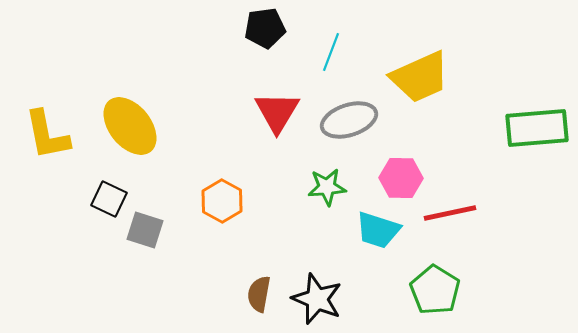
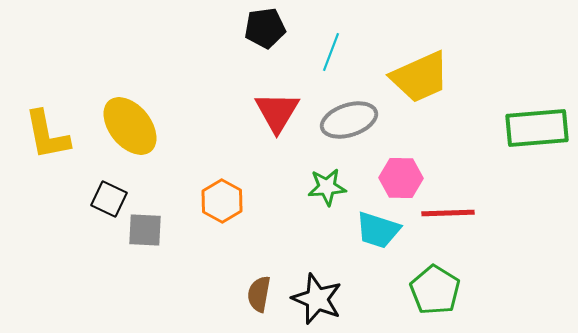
red line: moved 2 px left; rotated 10 degrees clockwise
gray square: rotated 15 degrees counterclockwise
